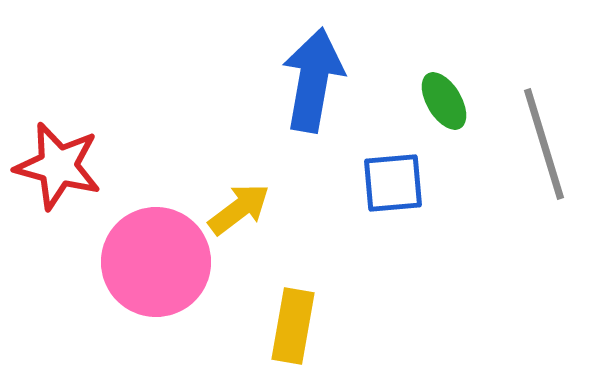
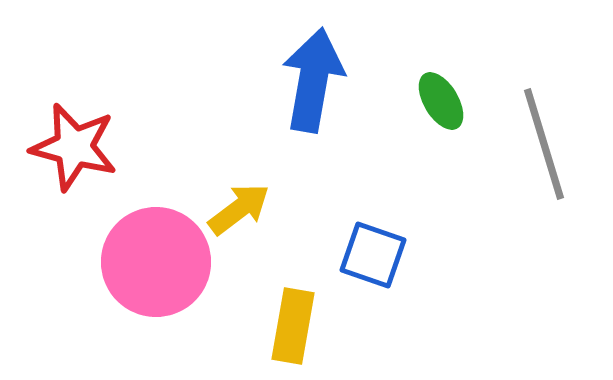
green ellipse: moved 3 px left
red star: moved 16 px right, 19 px up
blue square: moved 20 px left, 72 px down; rotated 24 degrees clockwise
